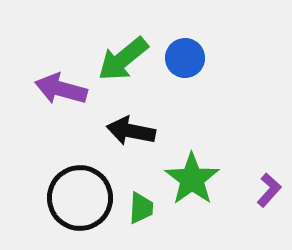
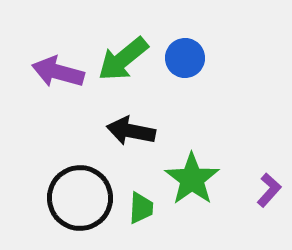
purple arrow: moved 3 px left, 17 px up
